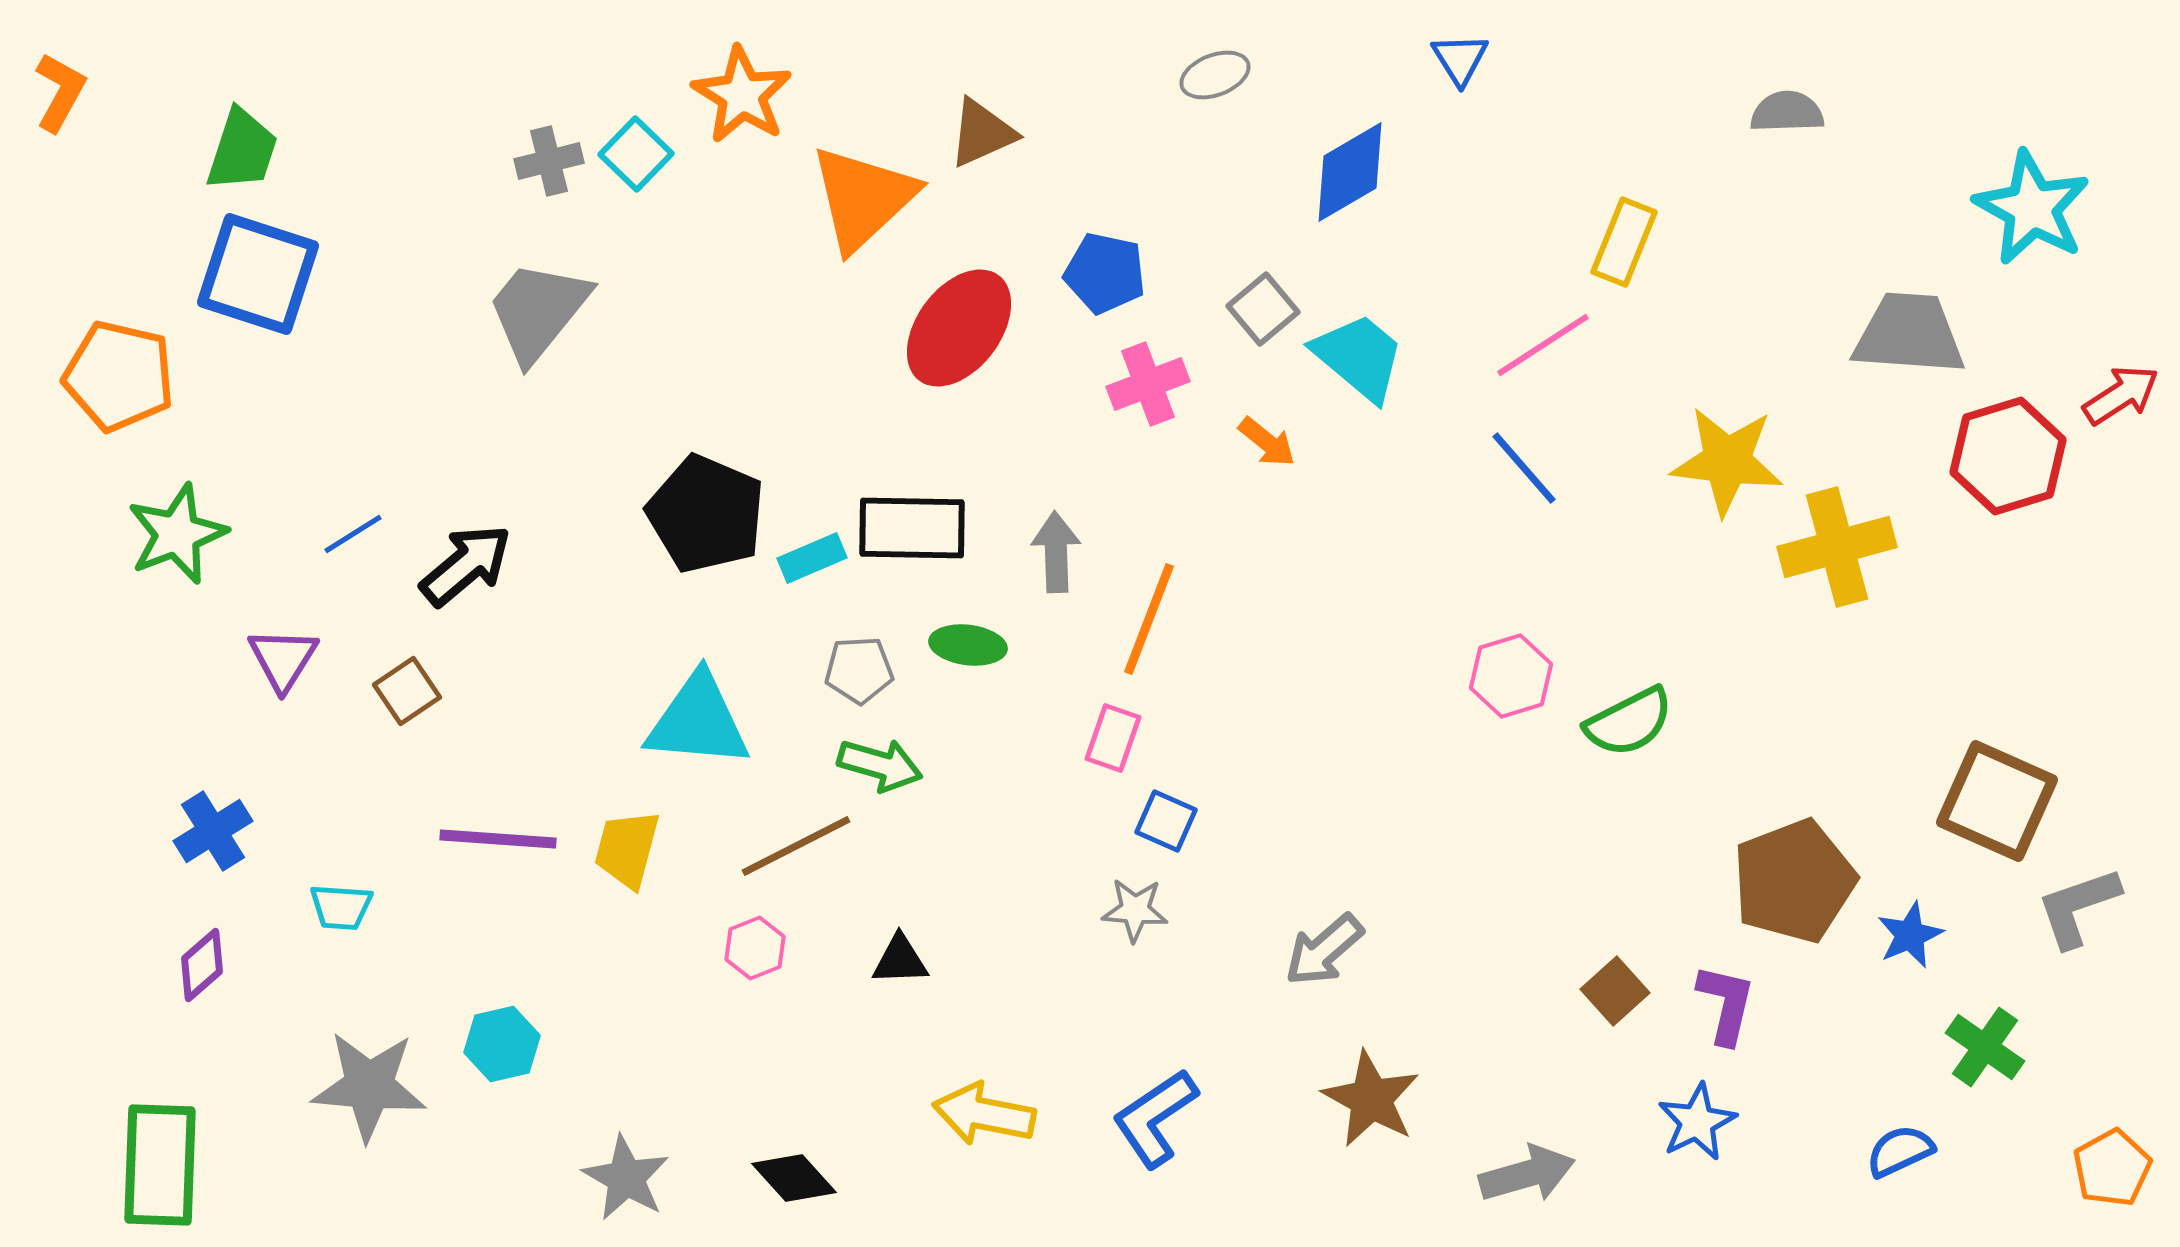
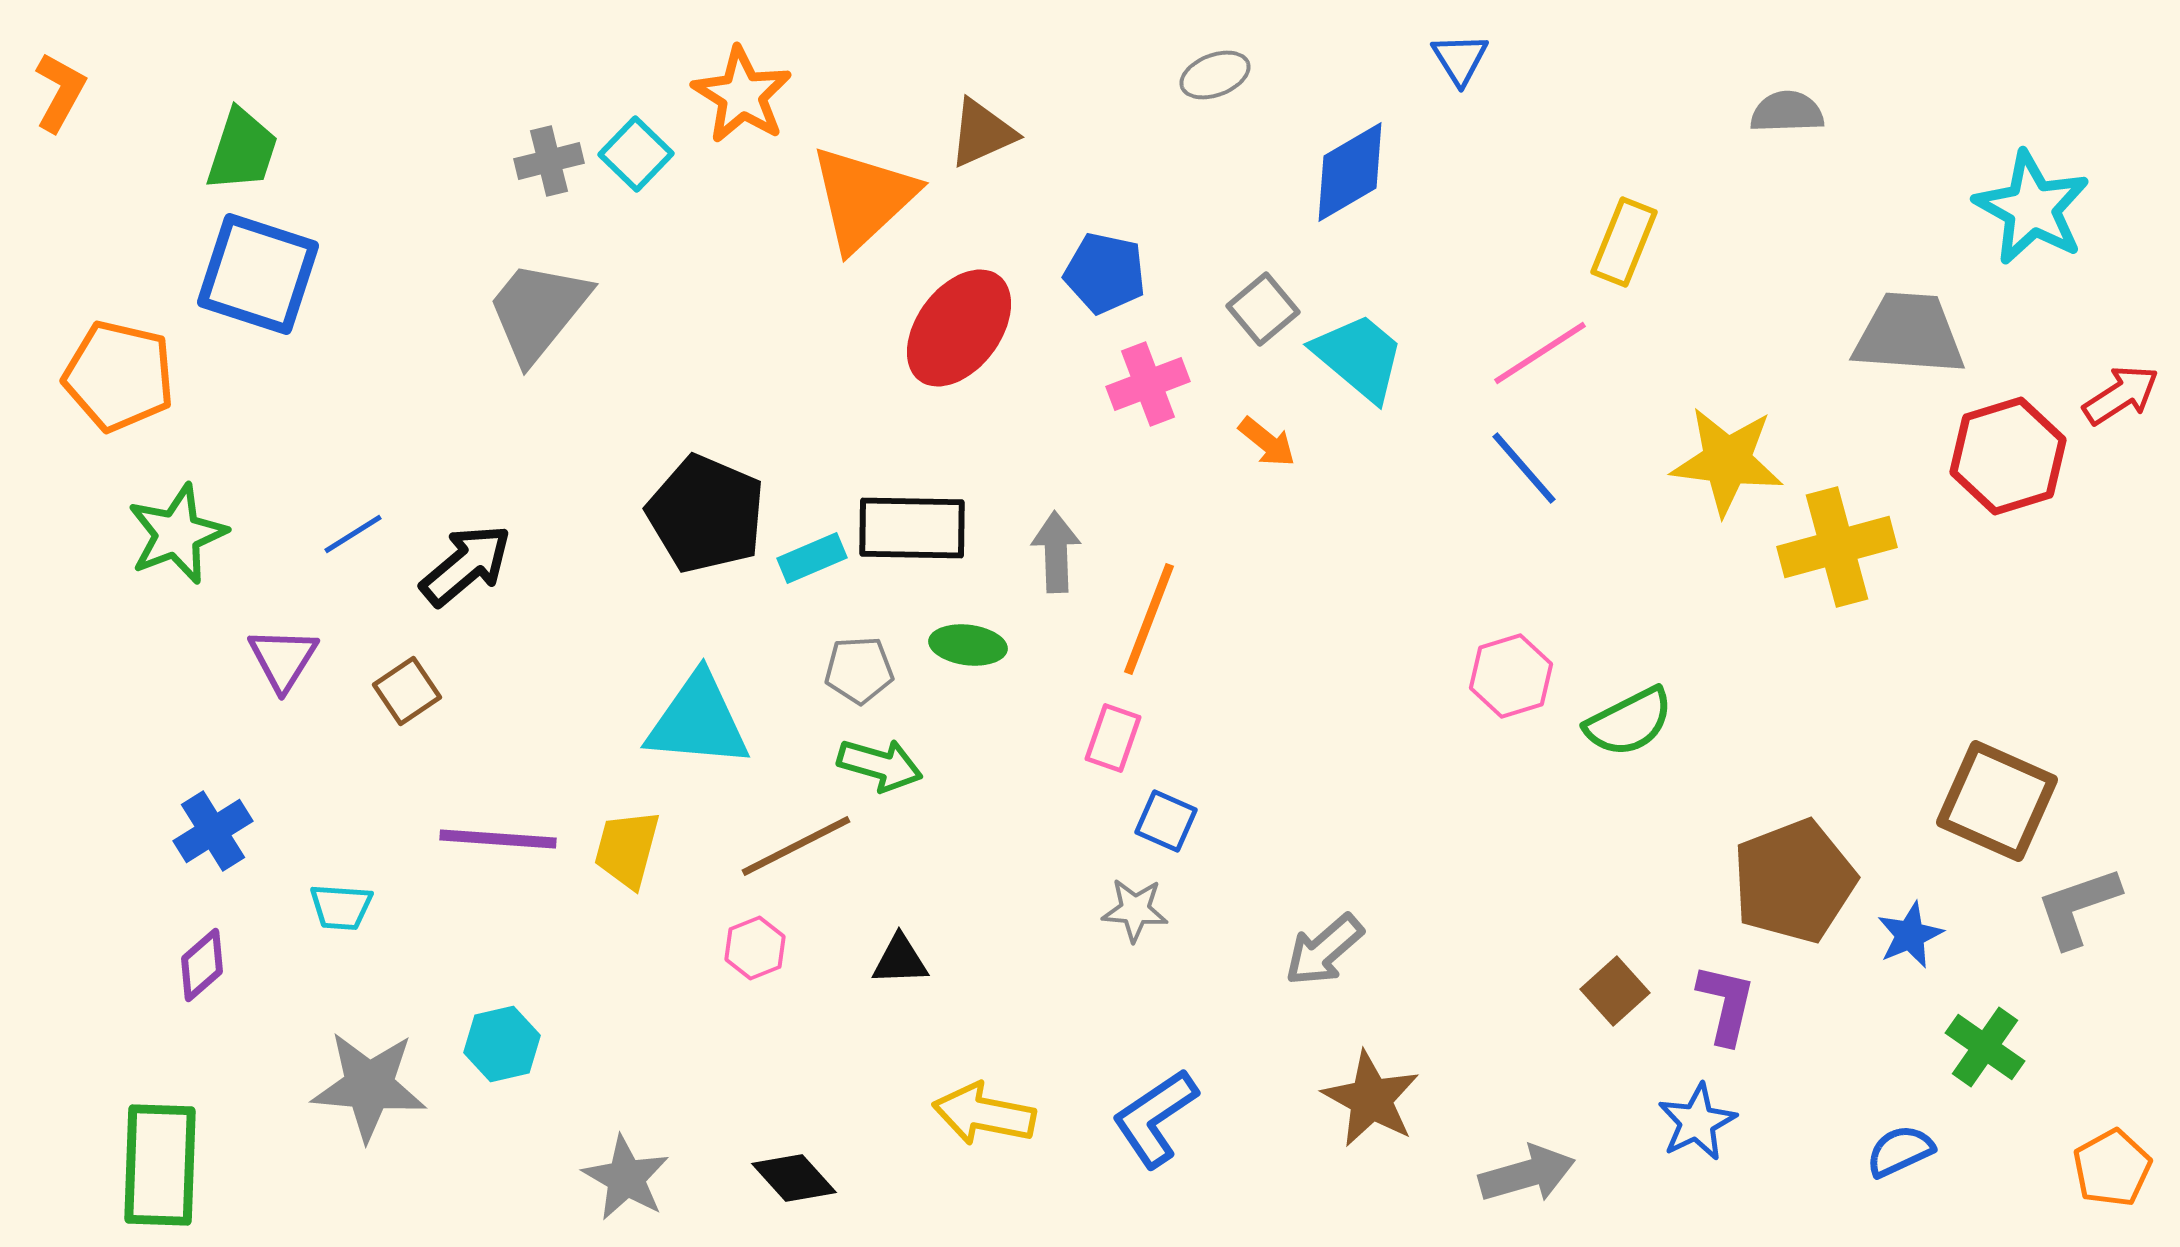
pink line at (1543, 345): moved 3 px left, 8 px down
